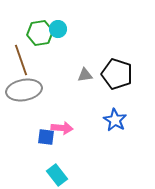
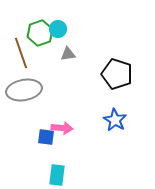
green hexagon: rotated 10 degrees counterclockwise
brown line: moved 7 px up
gray triangle: moved 17 px left, 21 px up
cyan rectangle: rotated 45 degrees clockwise
